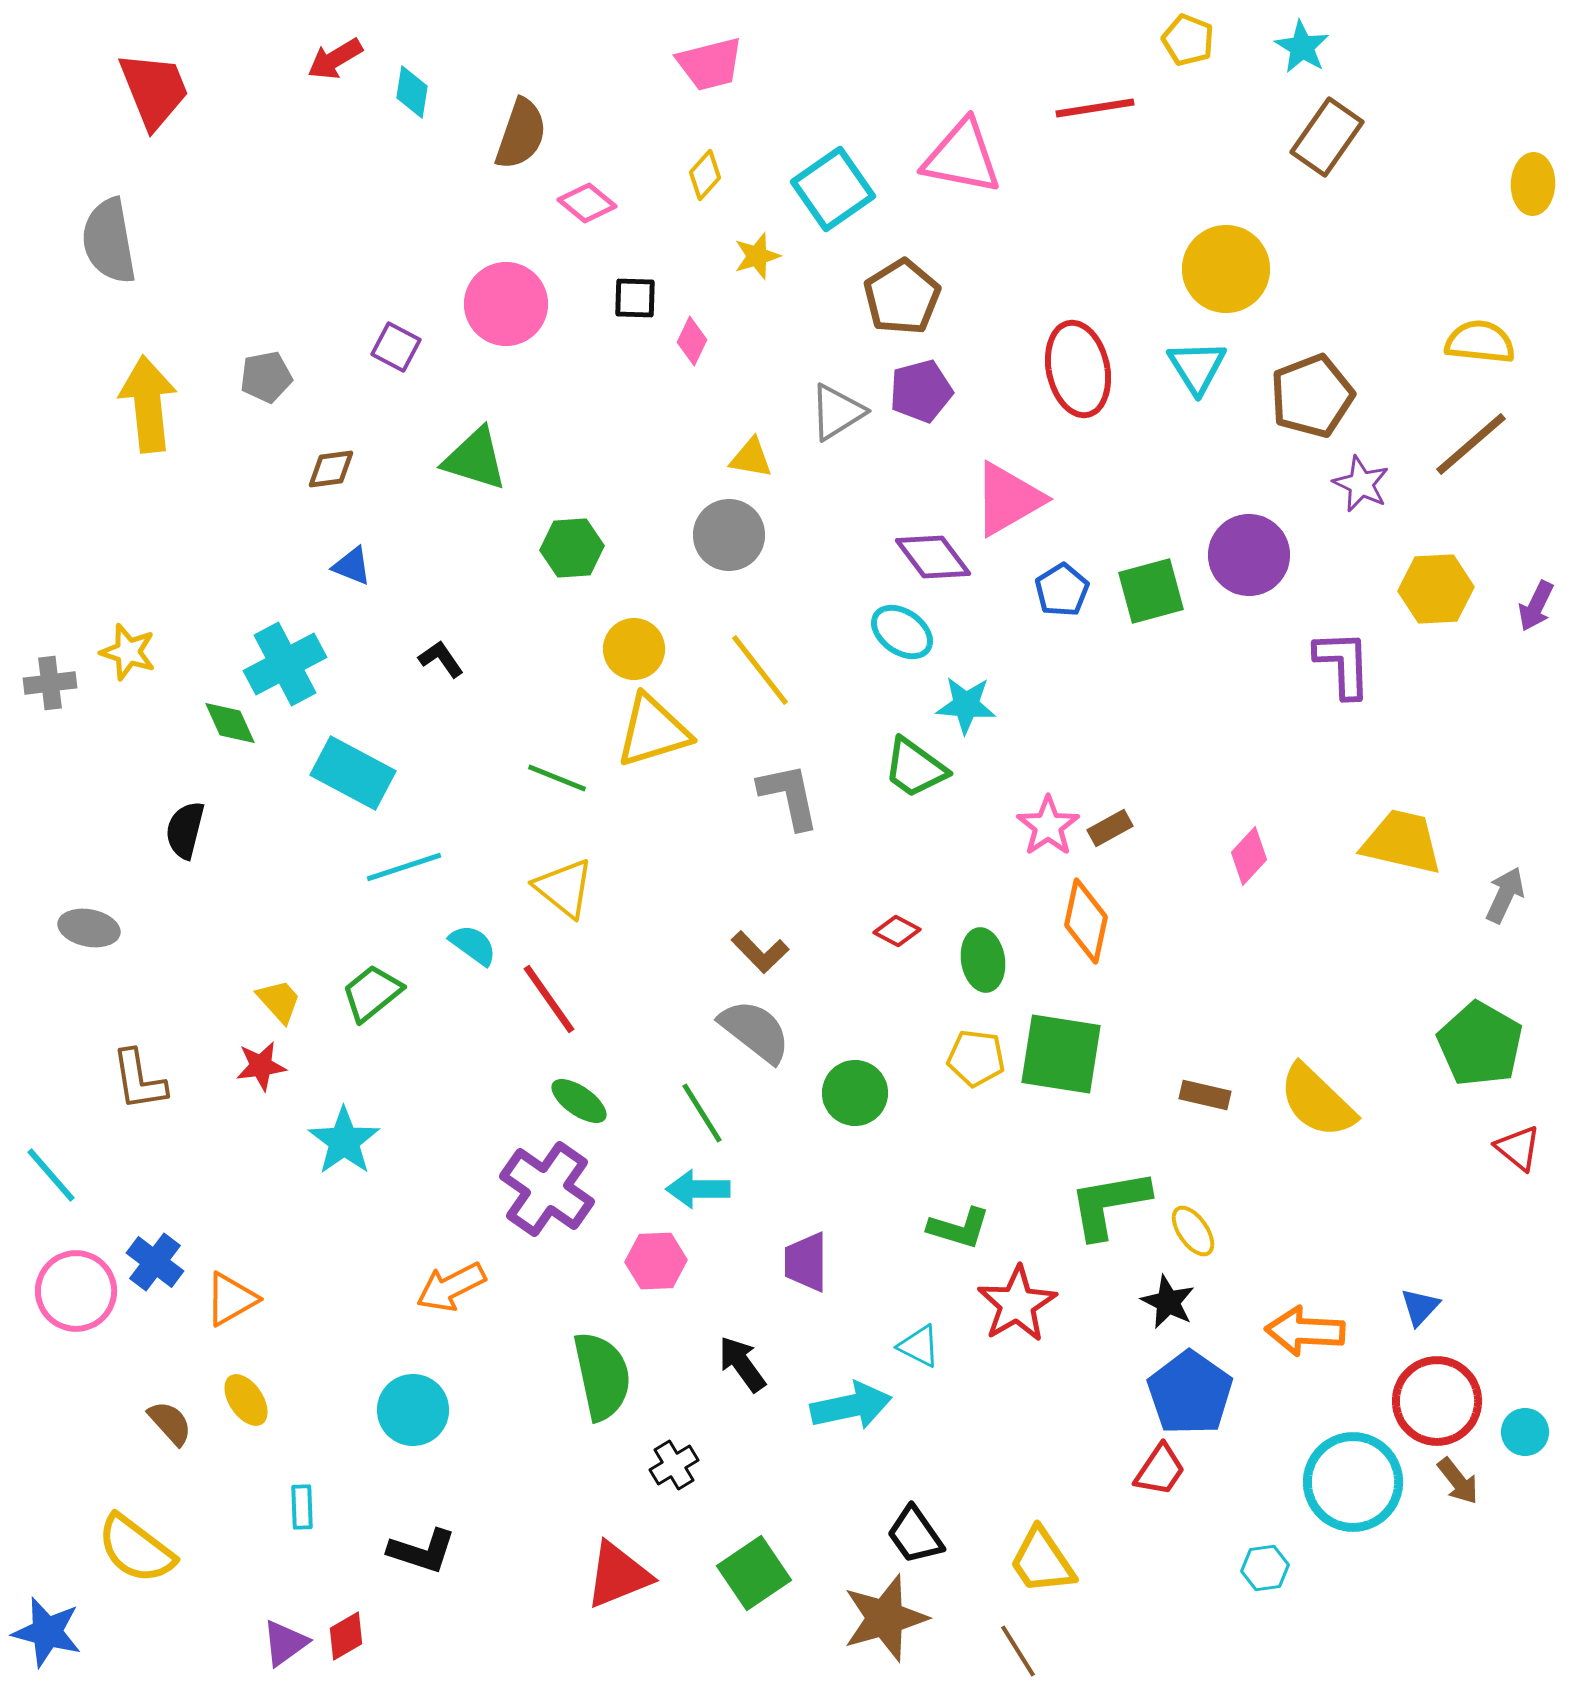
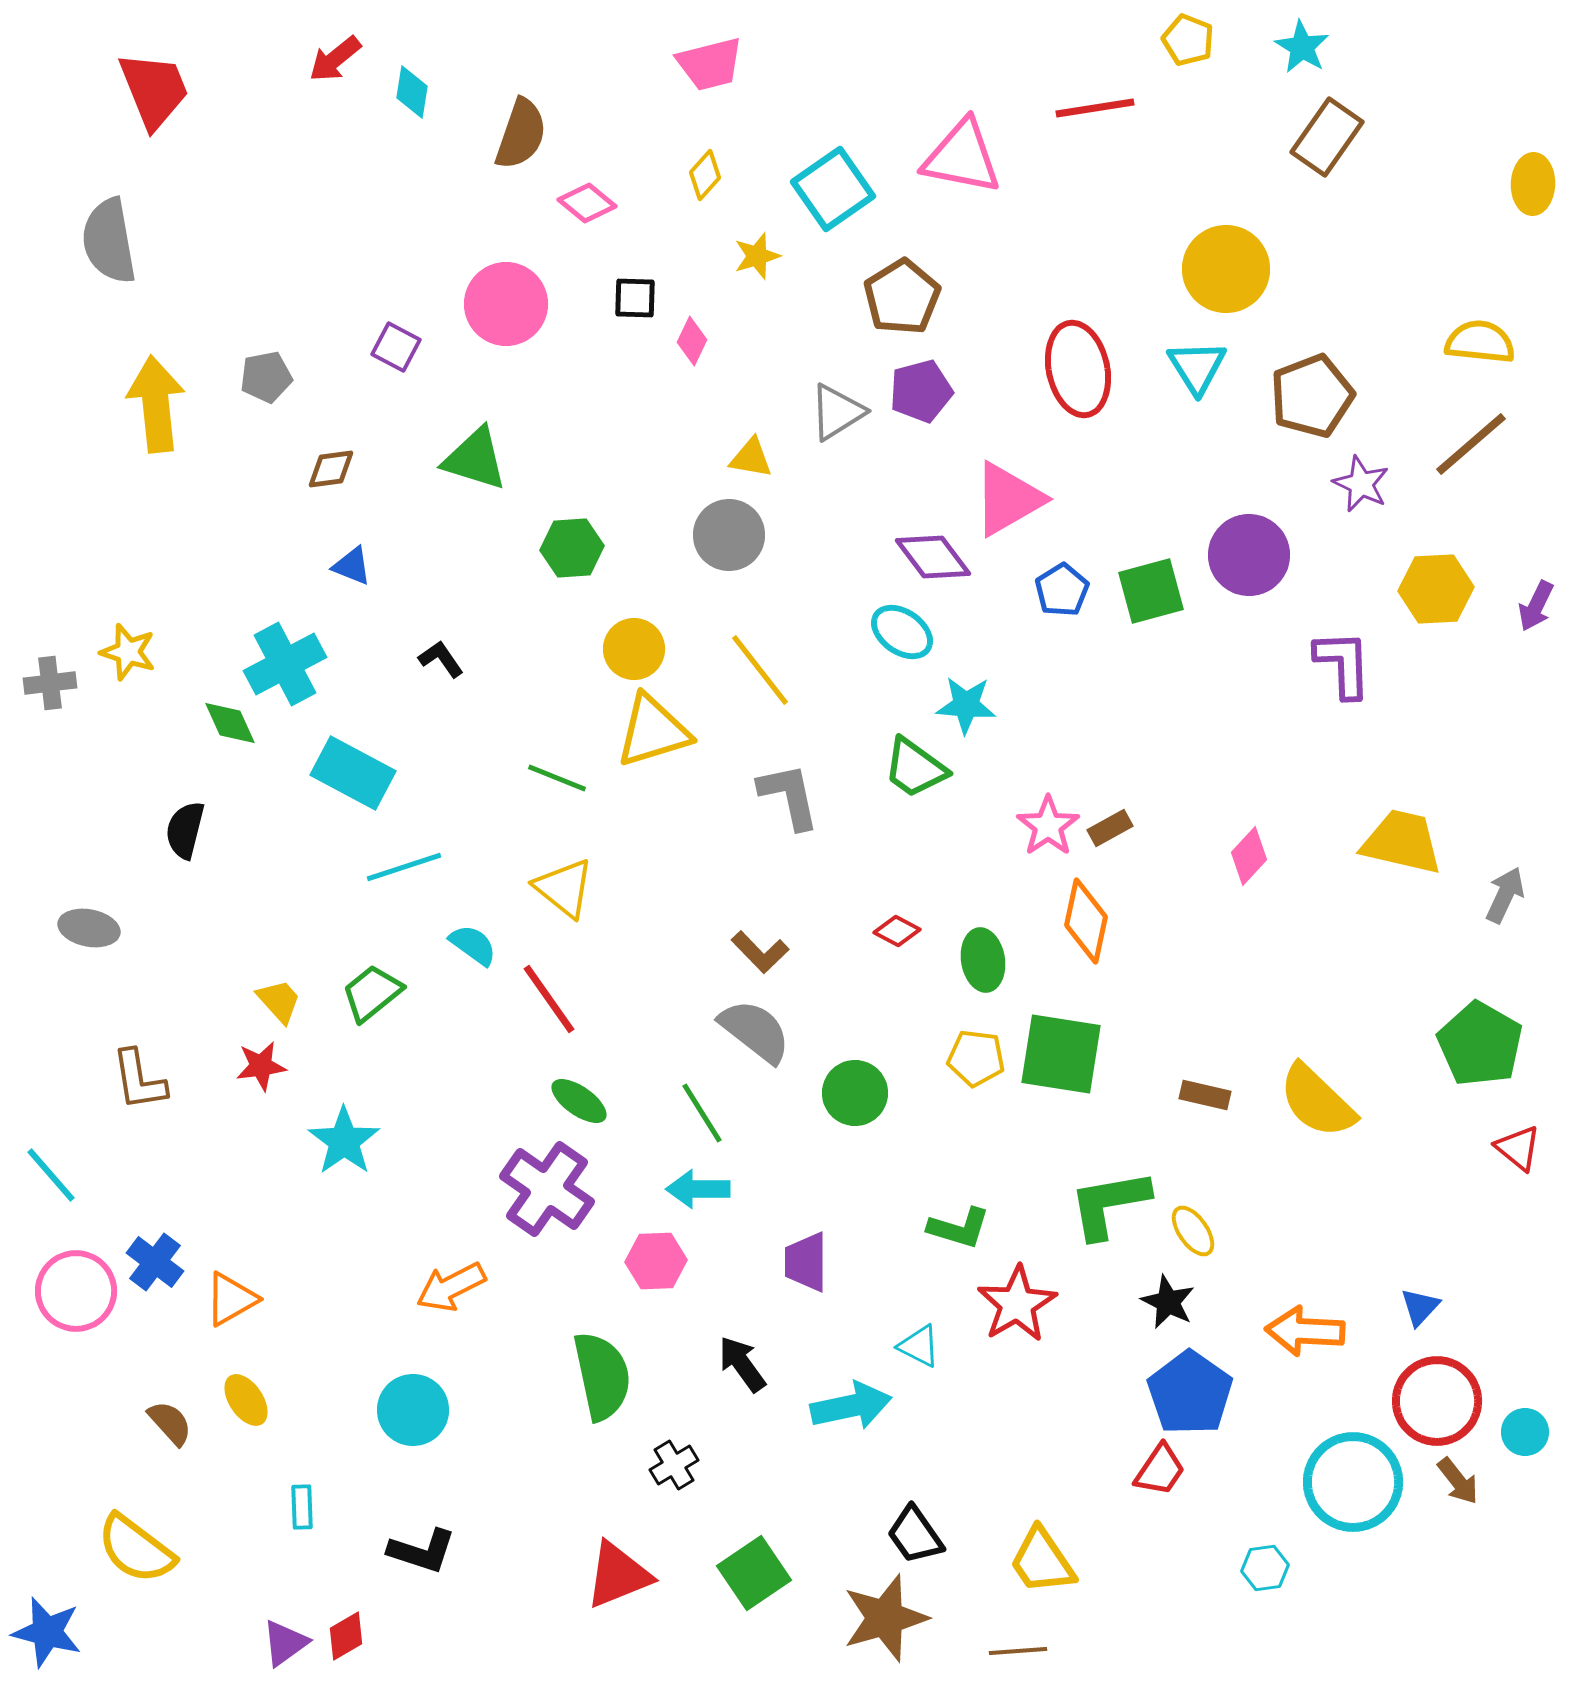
red arrow at (335, 59): rotated 8 degrees counterclockwise
yellow arrow at (148, 404): moved 8 px right
brown line at (1018, 1651): rotated 62 degrees counterclockwise
